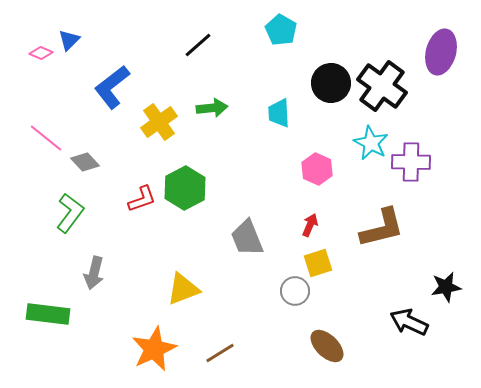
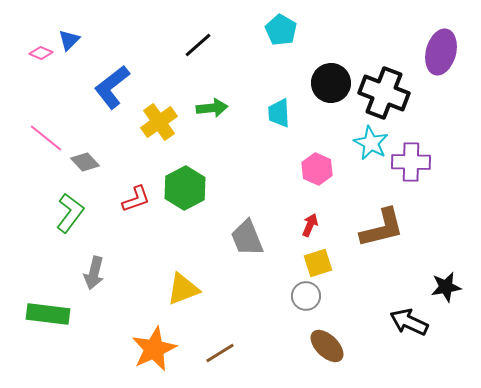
black cross: moved 2 px right, 7 px down; rotated 15 degrees counterclockwise
red L-shape: moved 6 px left
gray circle: moved 11 px right, 5 px down
